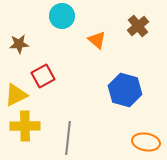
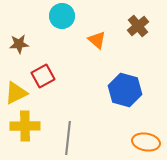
yellow triangle: moved 2 px up
